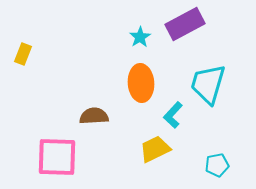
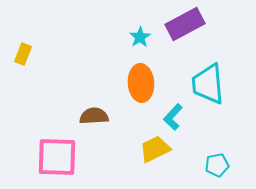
cyan trapezoid: rotated 21 degrees counterclockwise
cyan L-shape: moved 2 px down
